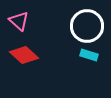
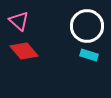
red diamond: moved 4 px up; rotated 8 degrees clockwise
